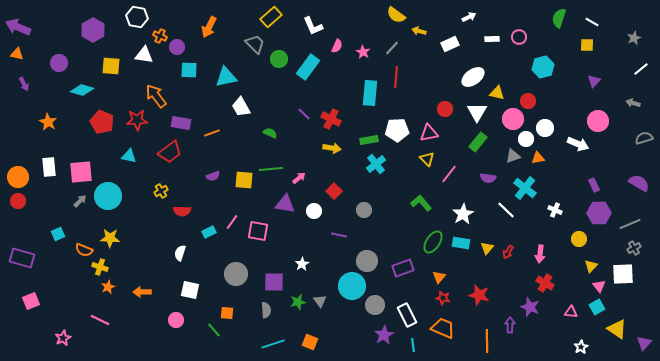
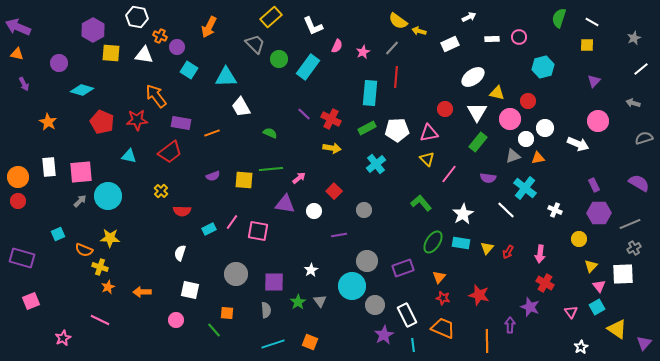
yellow semicircle at (396, 15): moved 2 px right, 6 px down
pink star at (363, 52): rotated 16 degrees clockwise
yellow square at (111, 66): moved 13 px up
cyan square at (189, 70): rotated 30 degrees clockwise
cyan triangle at (226, 77): rotated 10 degrees clockwise
pink circle at (513, 119): moved 3 px left
green rectangle at (369, 140): moved 2 px left, 12 px up; rotated 18 degrees counterclockwise
yellow cross at (161, 191): rotated 16 degrees counterclockwise
cyan rectangle at (209, 232): moved 3 px up
purple line at (339, 235): rotated 21 degrees counterclockwise
white star at (302, 264): moved 9 px right, 6 px down
green star at (298, 302): rotated 21 degrees counterclockwise
pink triangle at (571, 312): rotated 48 degrees clockwise
